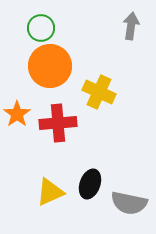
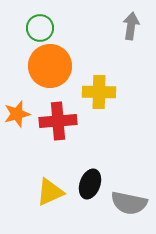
green circle: moved 1 px left
yellow cross: rotated 24 degrees counterclockwise
orange star: rotated 20 degrees clockwise
red cross: moved 2 px up
